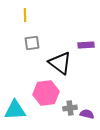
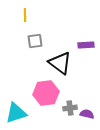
gray square: moved 3 px right, 2 px up
cyan triangle: moved 1 px right, 3 px down; rotated 15 degrees counterclockwise
